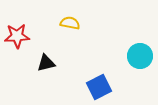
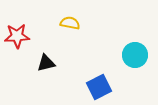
cyan circle: moved 5 px left, 1 px up
